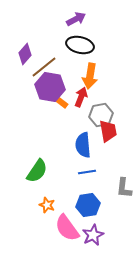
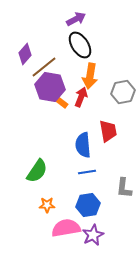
black ellipse: rotated 44 degrees clockwise
gray hexagon: moved 22 px right, 23 px up
orange star: rotated 21 degrees counterclockwise
pink semicircle: moved 1 px left; rotated 116 degrees clockwise
